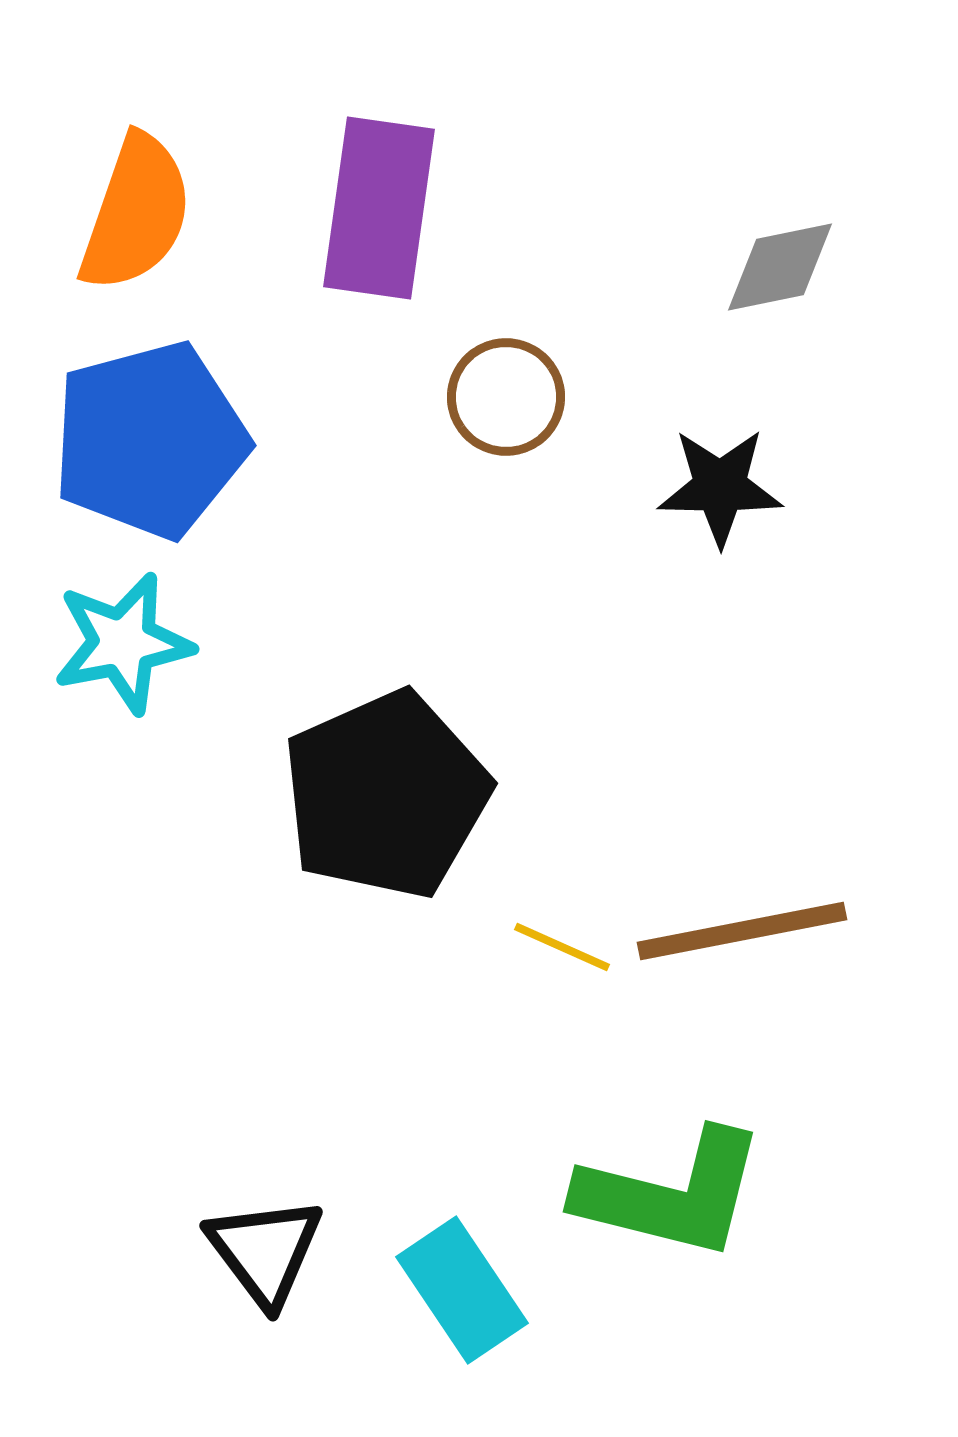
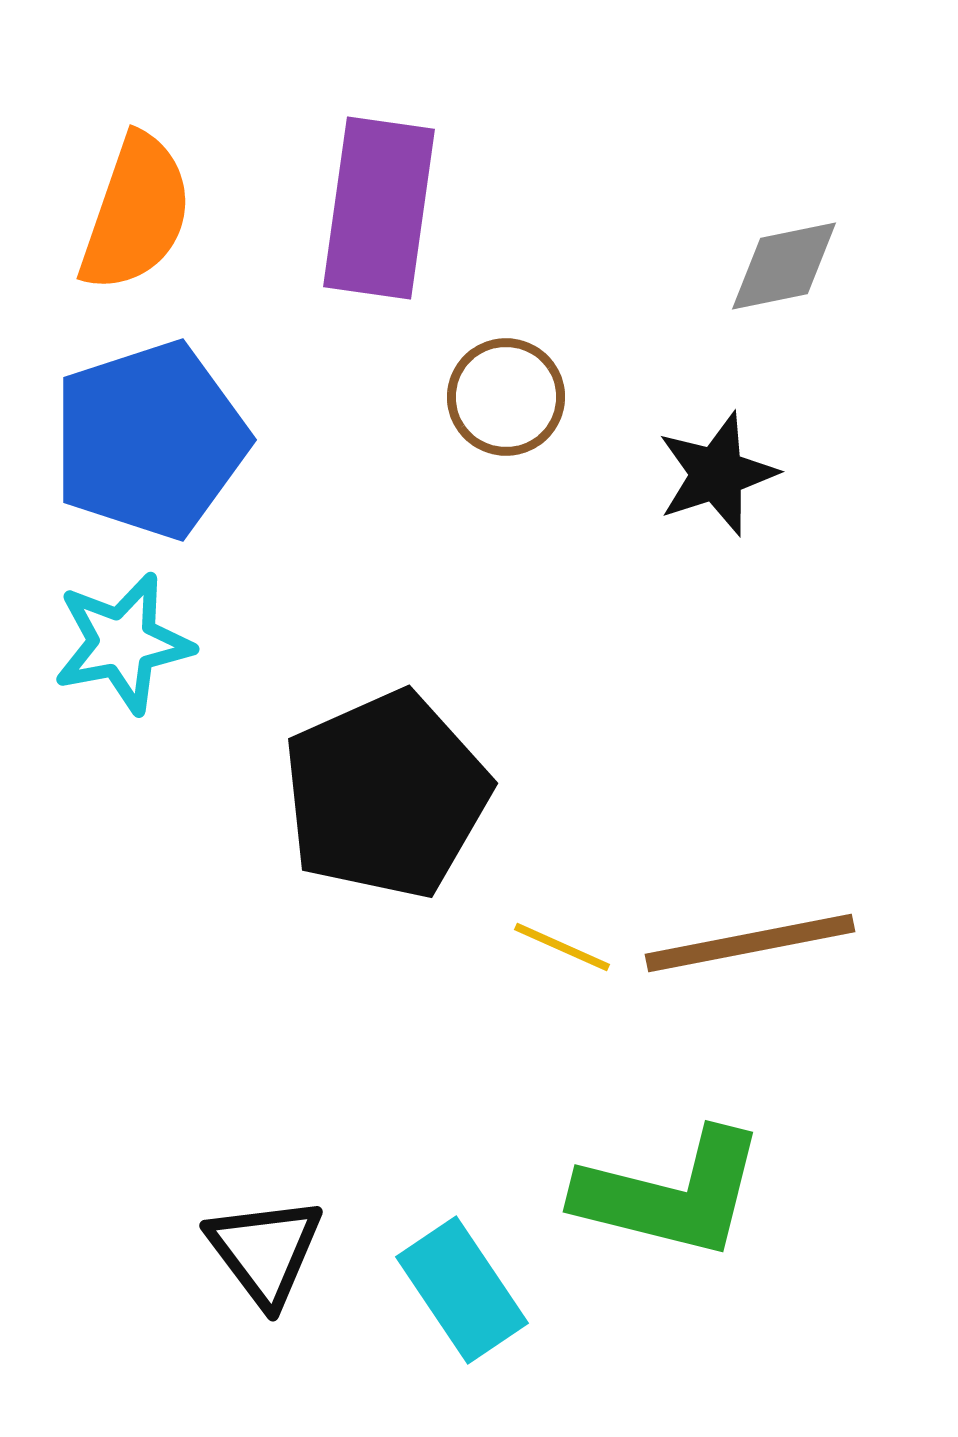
gray diamond: moved 4 px right, 1 px up
blue pentagon: rotated 3 degrees counterclockwise
black star: moved 3 px left, 13 px up; rotated 19 degrees counterclockwise
brown line: moved 8 px right, 12 px down
